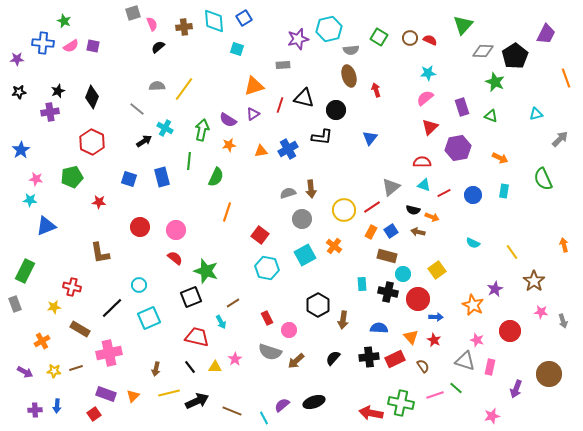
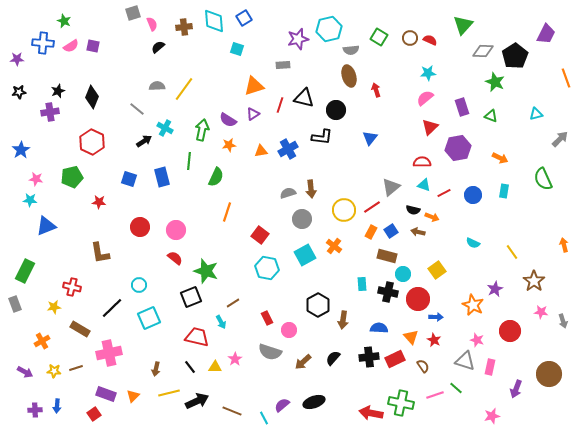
brown arrow at (296, 361): moved 7 px right, 1 px down
